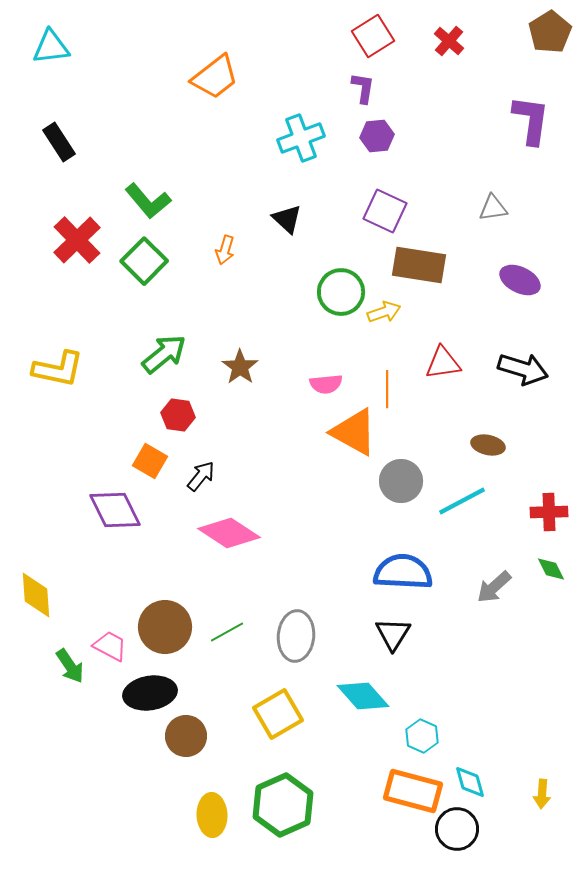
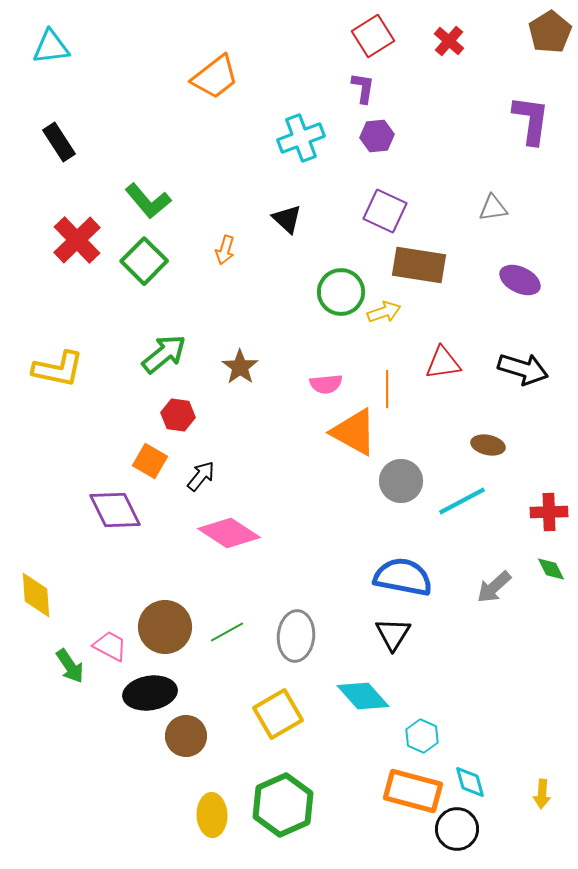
blue semicircle at (403, 572): moved 5 px down; rotated 8 degrees clockwise
